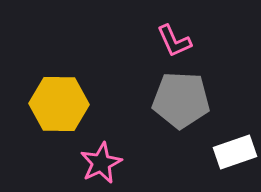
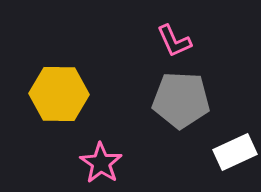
yellow hexagon: moved 10 px up
white rectangle: rotated 6 degrees counterclockwise
pink star: rotated 12 degrees counterclockwise
